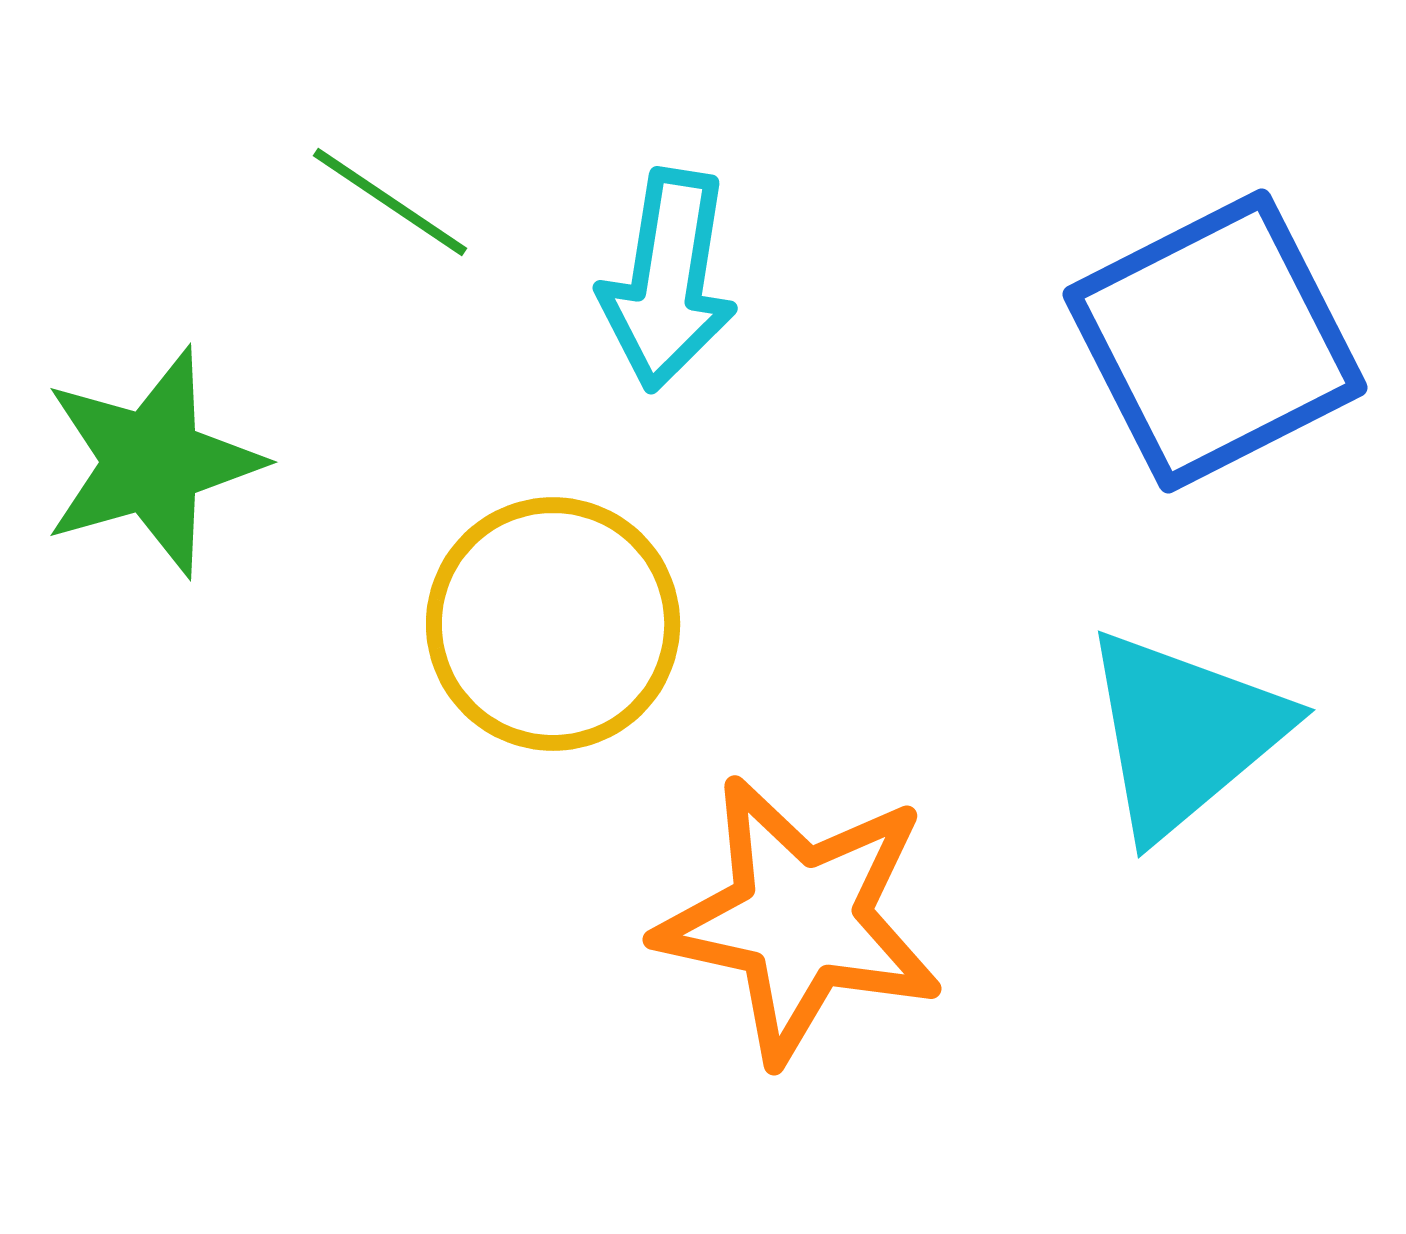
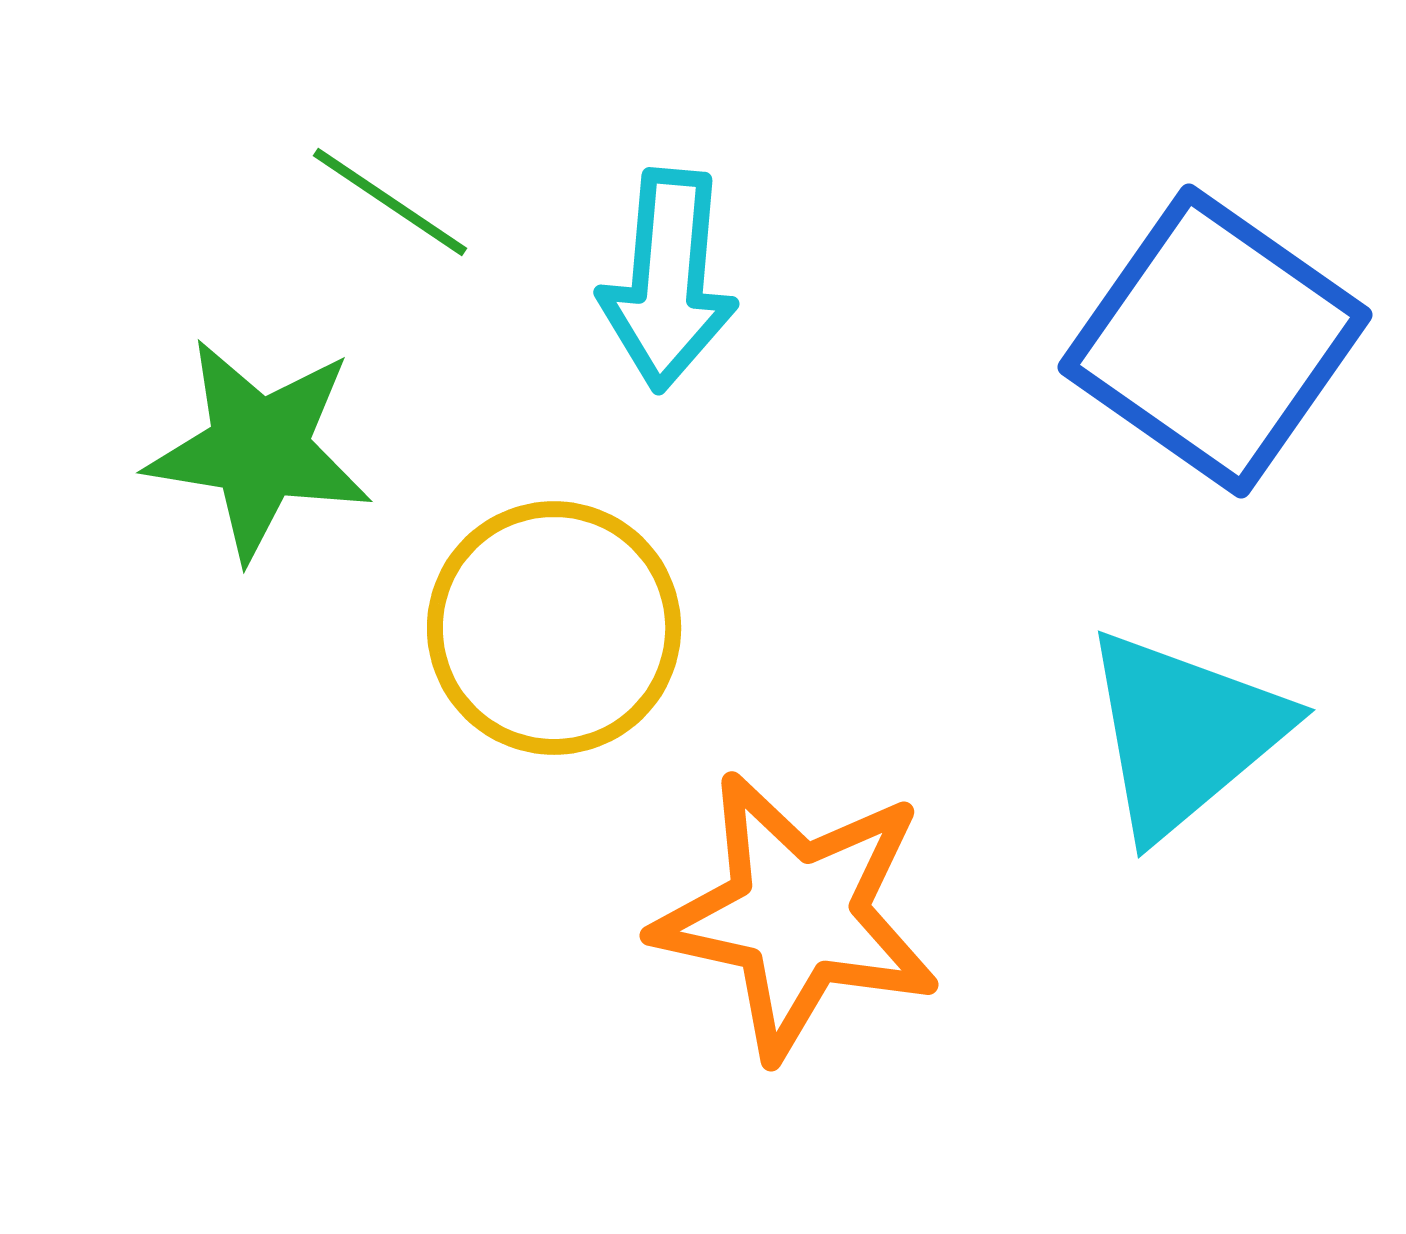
cyan arrow: rotated 4 degrees counterclockwise
blue square: rotated 28 degrees counterclockwise
green star: moved 107 px right, 13 px up; rotated 25 degrees clockwise
yellow circle: moved 1 px right, 4 px down
orange star: moved 3 px left, 4 px up
